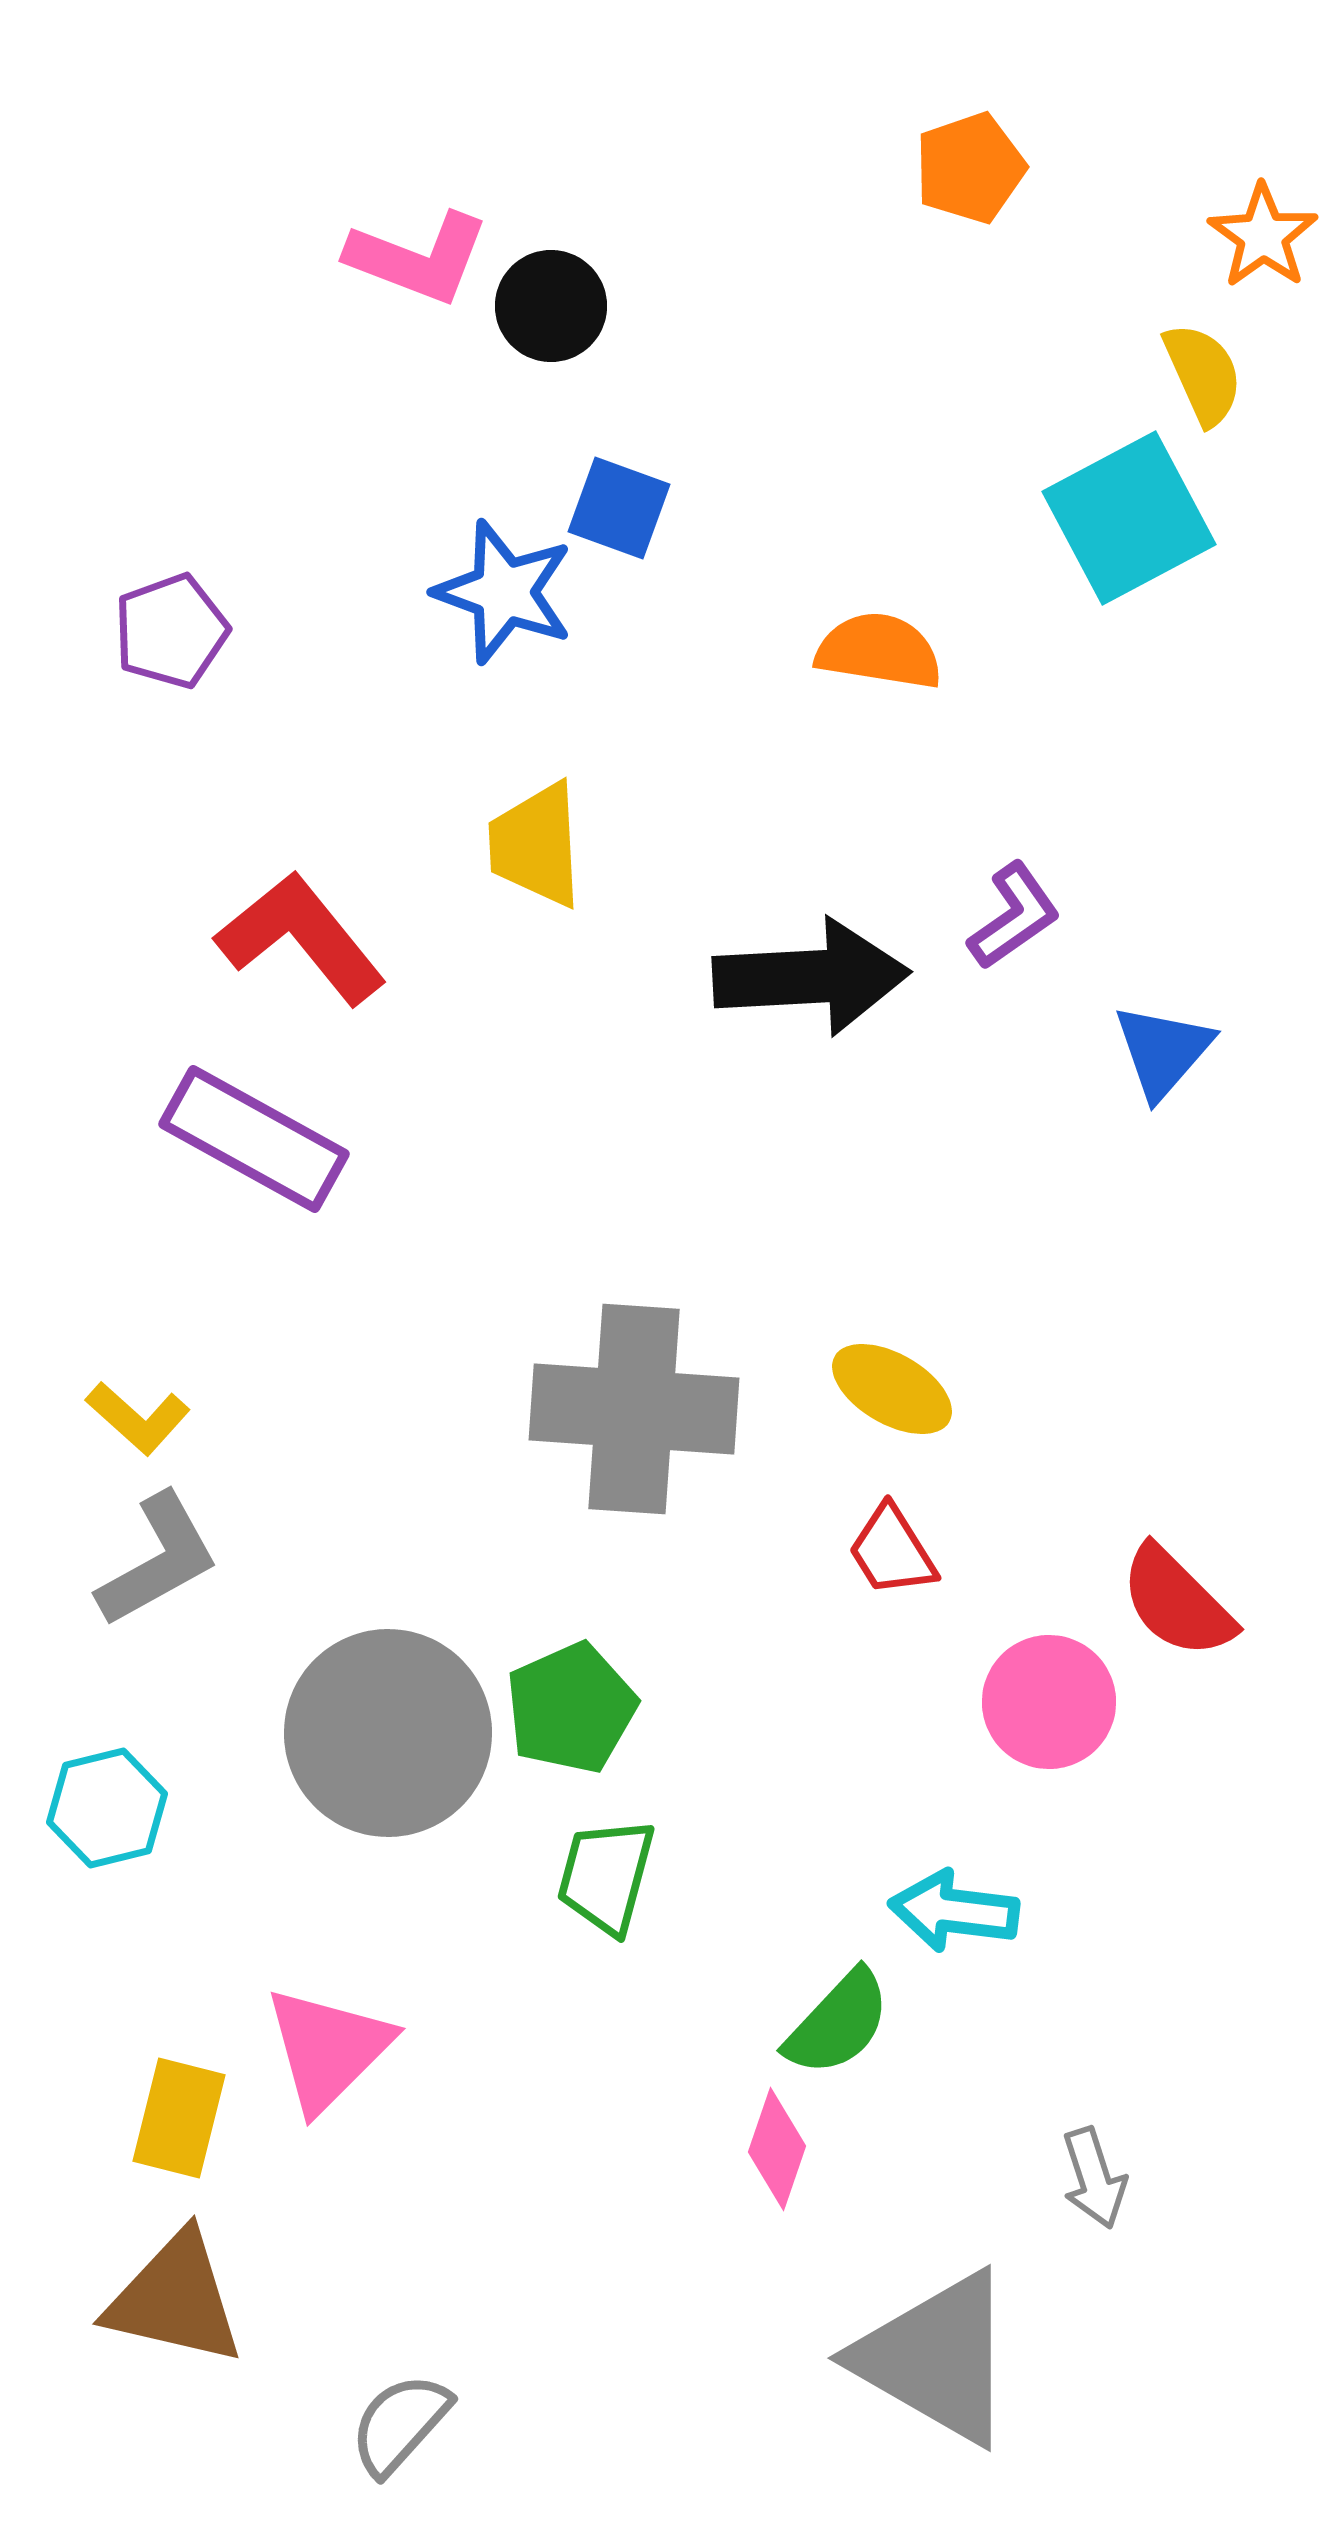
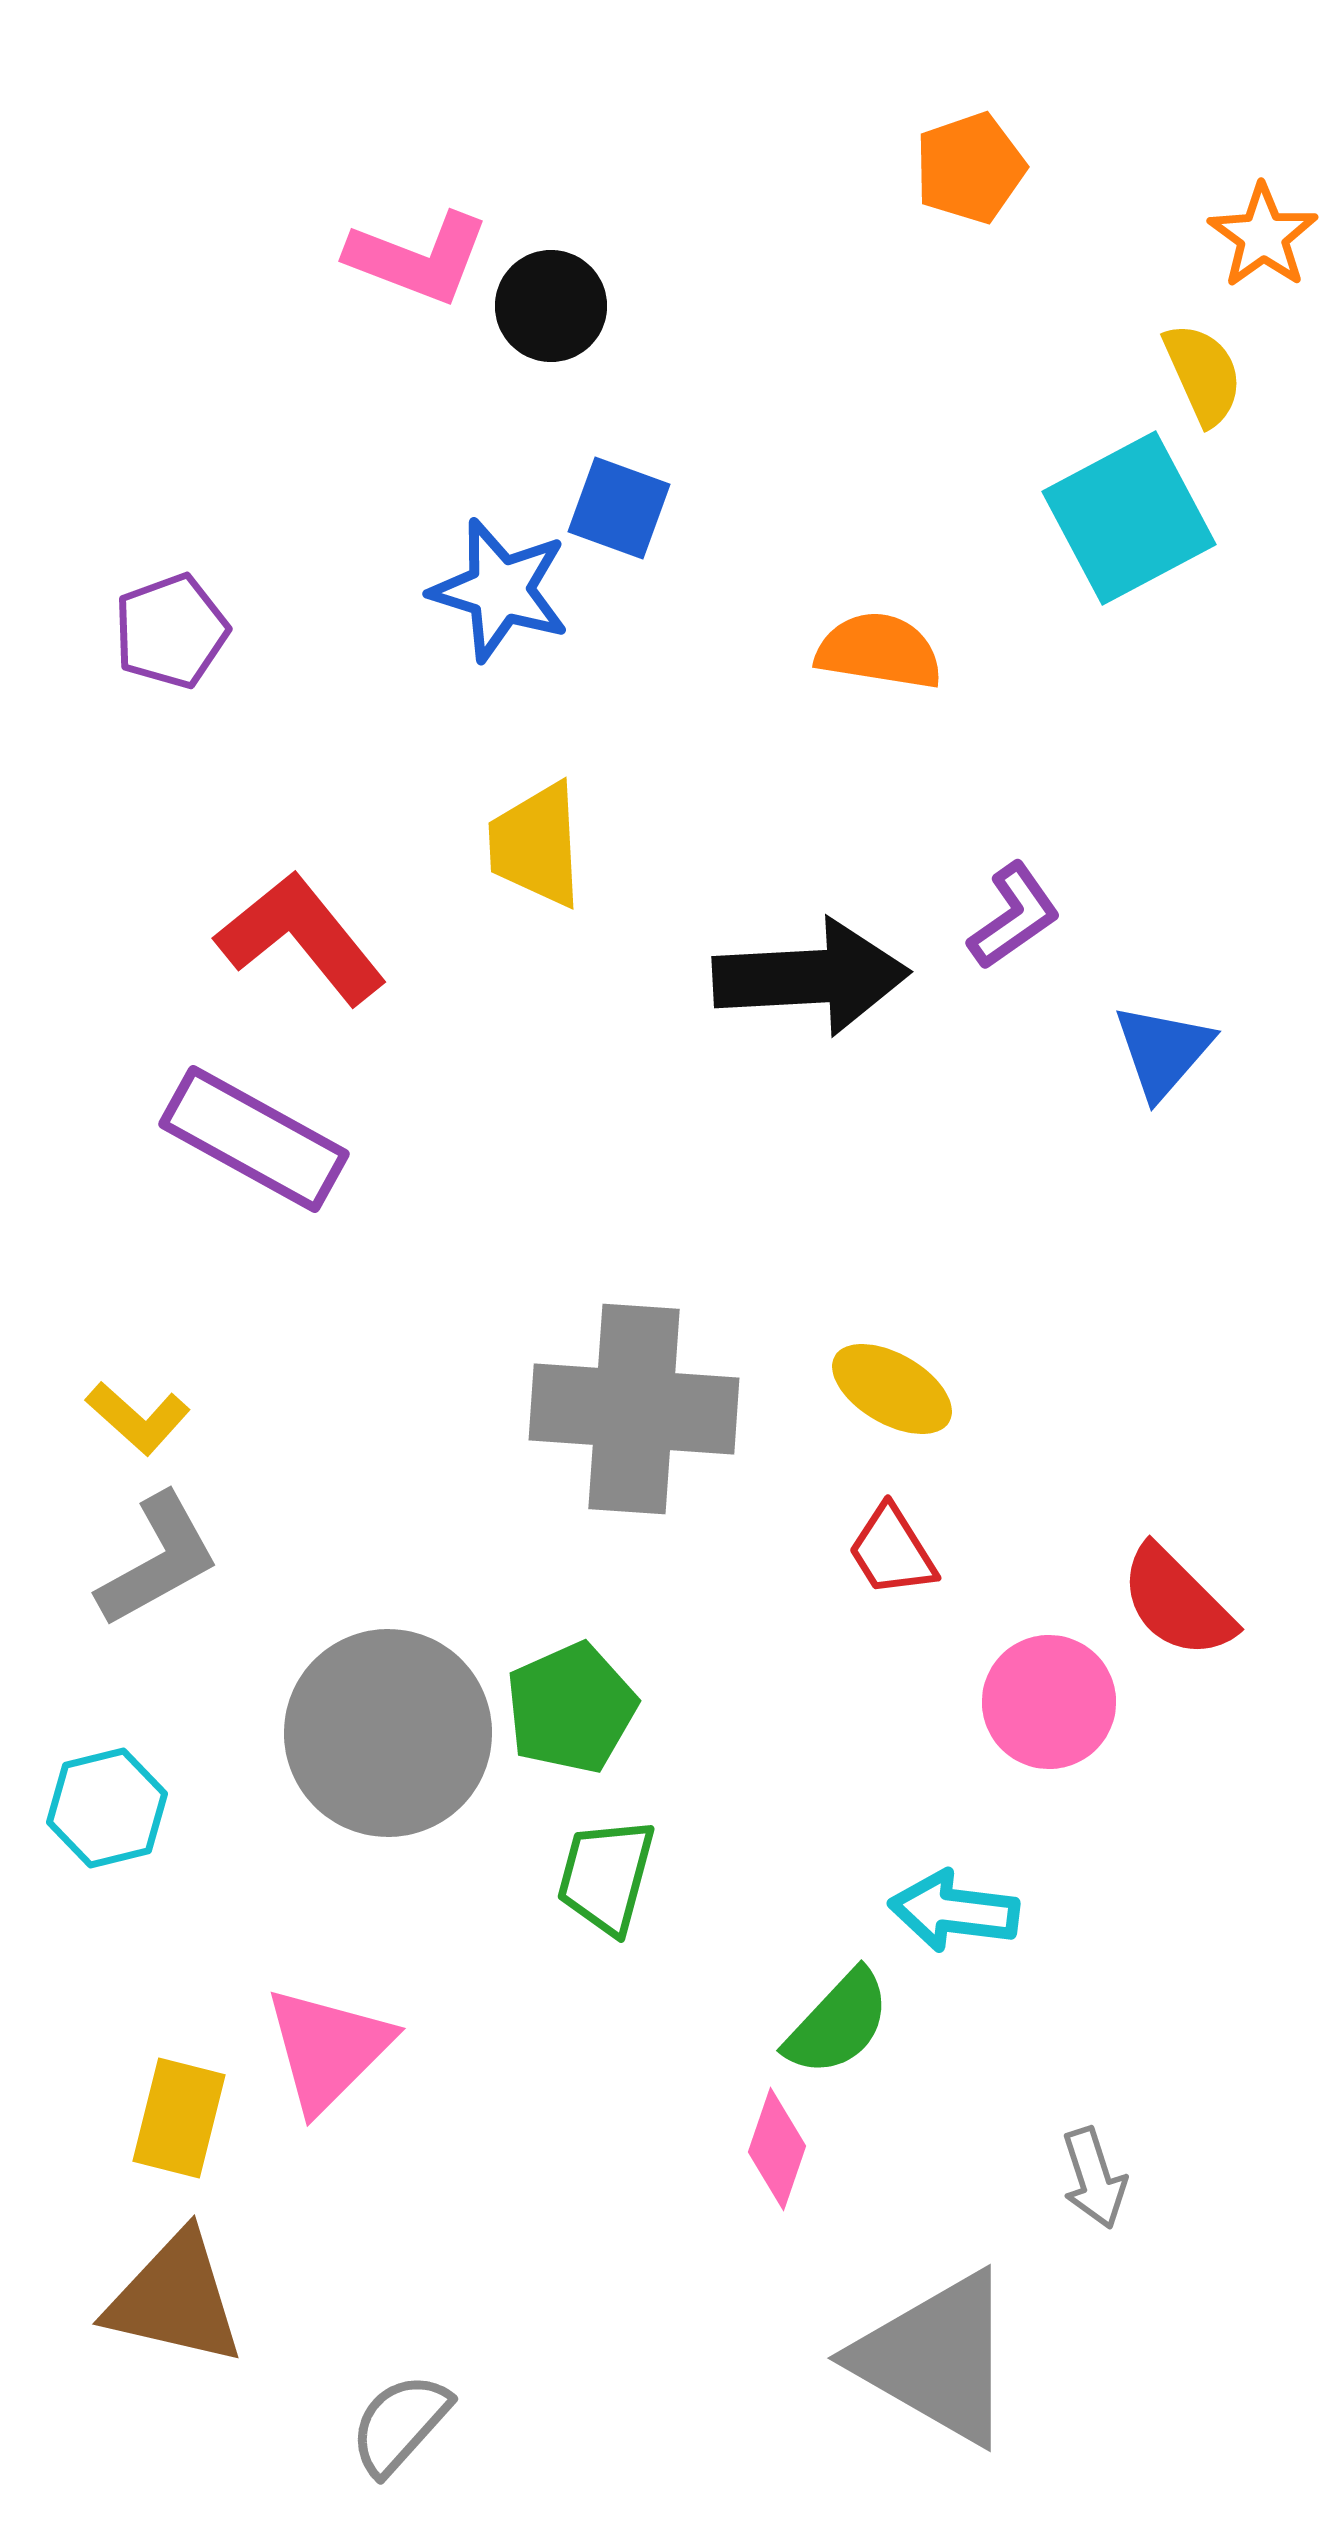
blue star: moved 4 px left, 2 px up; rotated 3 degrees counterclockwise
